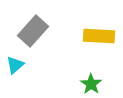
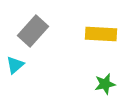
yellow rectangle: moved 2 px right, 2 px up
green star: moved 14 px right; rotated 25 degrees clockwise
